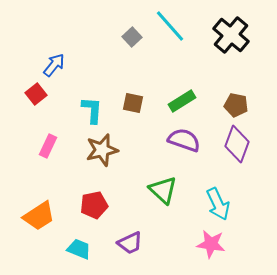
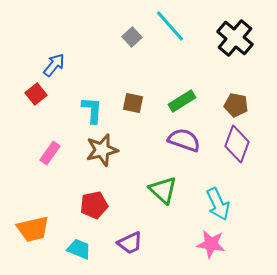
black cross: moved 4 px right, 3 px down
pink rectangle: moved 2 px right, 7 px down; rotated 10 degrees clockwise
orange trapezoid: moved 6 px left, 13 px down; rotated 20 degrees clockwise
